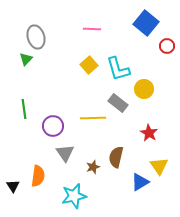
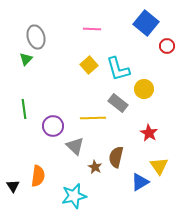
gray triangle: moved 10 px right, 7 px up; rotated 12 degrees counterclockwise
brown star: moved 2 px right; rotated 24 degrees counterclockwise
